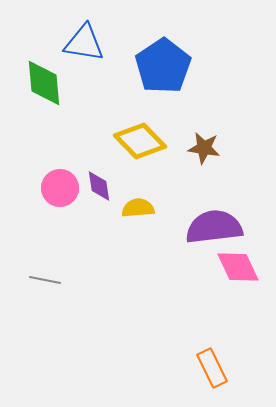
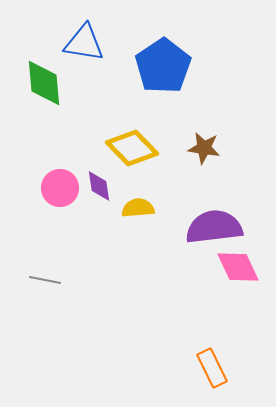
yellow diamond: moved 8 px left, 7 px down
